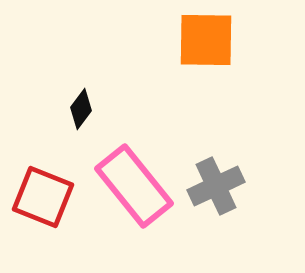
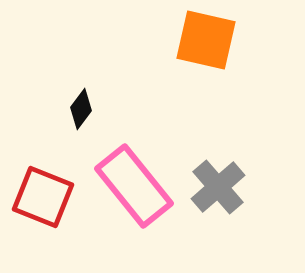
orange square: rotated 12 degrees clockwise
gray cross: moved 2 px right, 1 px down; rotated 16 degrees counterclockwise
